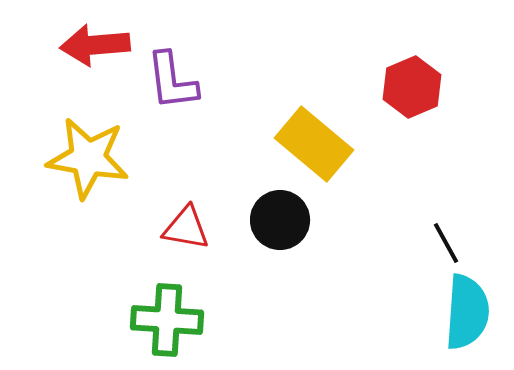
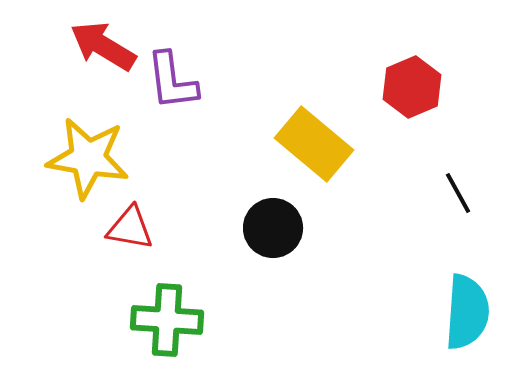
red arrow: moved 8 px right, 1 px down; rotated 36 degrees clockwise
black circle: moved 7 px left, 8 px down
red triangle: moved 56 px left
black line: moved 12 px right, 50 px up
